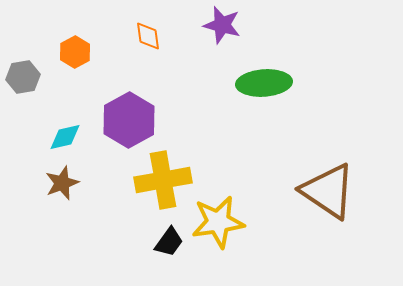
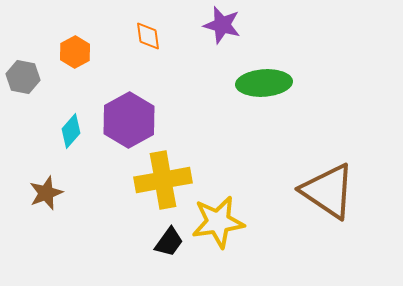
gray hexagon: rotated 20 degrees clockwise
cyan diamond: moved 6 px right, 6 px up; rotated 36 degrees counterclockwise
brown star: moved 16 px left, 10 px down
